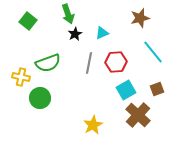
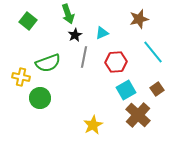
brown star: moved 1 px left, 1 px down
black star: moved 1 px down
gray line: moved 5 px left, 6 px up
brown square: rotated 16 degrees counterclockwise
